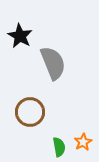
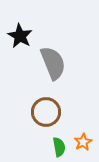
brown circle: moved 16 px right
